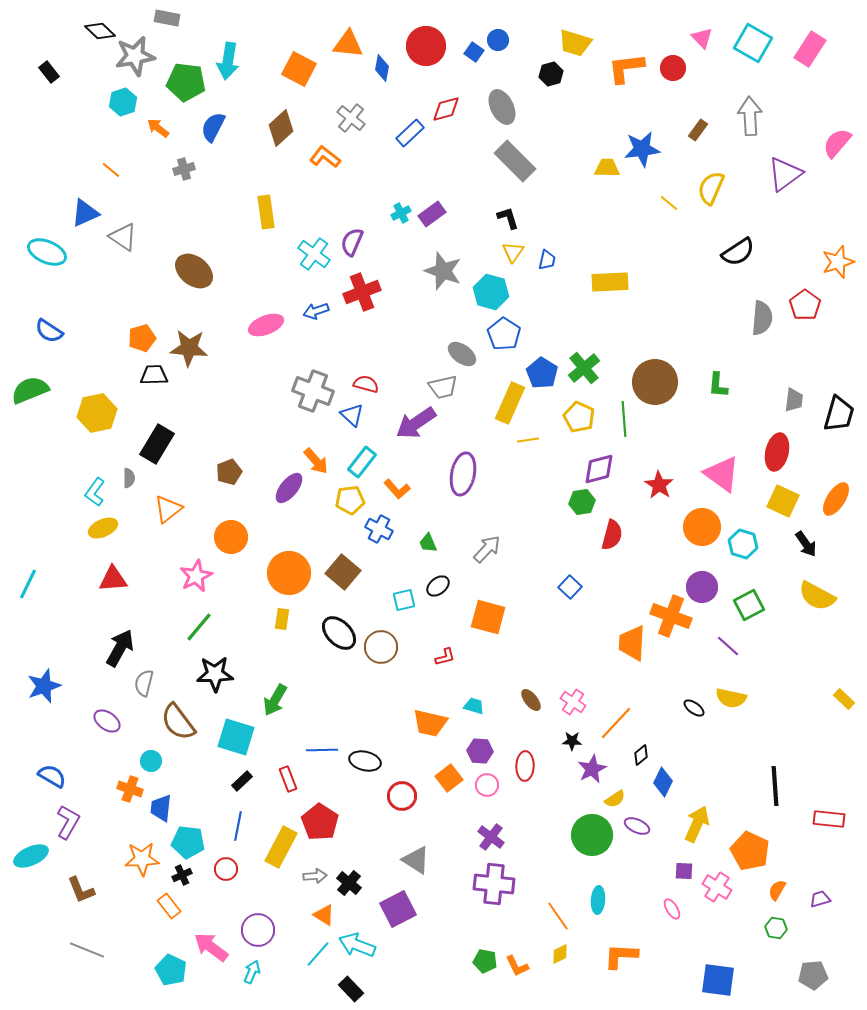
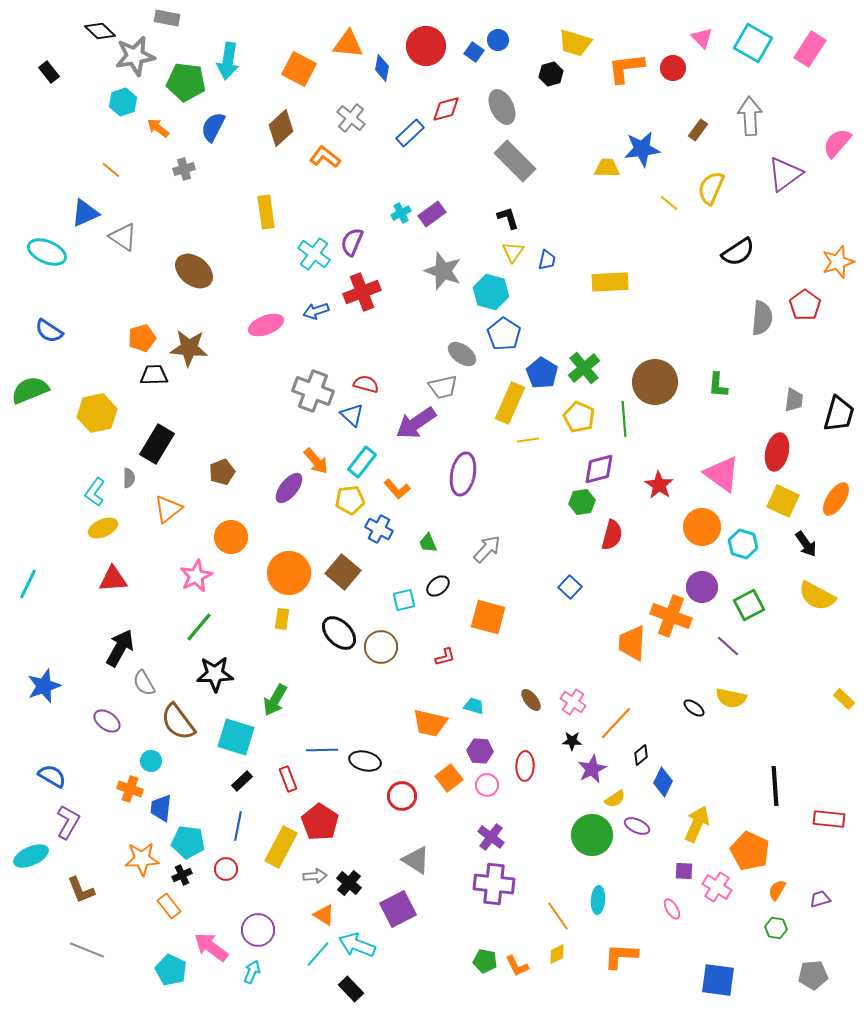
brown pentagon at (229, 472): moved 7 px left
gray semicircle at (144, 683): rotated 44 degrees counterclockwise
yellow diamond at (560, 954): moved 3 px left
